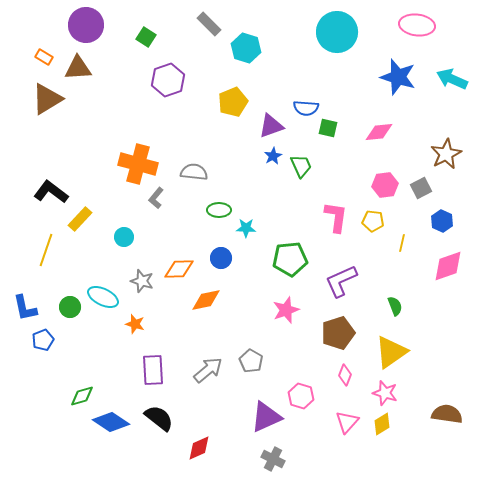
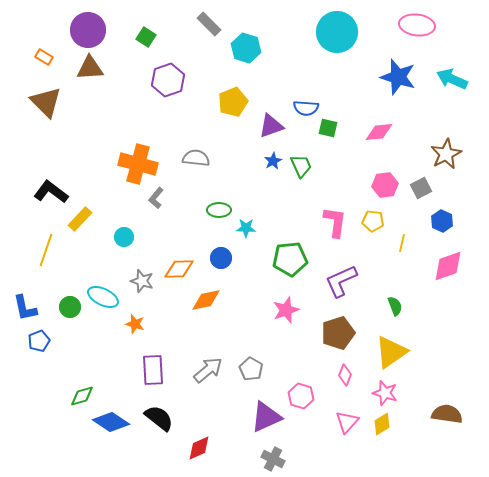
purple circle at (86, 25): moved 2 px right, 5 px down
brown triangle at (78, 68): moved 12 px right
brown triangle at (47, 99): moved 1 px left, 3 px down; rotated 44 degrees counterclockwise
blue star at (273, 156): moved 5 px down
gray semicircle at (194, 172): moved 2 px right, 14 px up
pink L-shape at (336, 217): moved 1 px left, 5 px down
blue pentagon at (43, 340): moved 4 px left, 1 px down
gray pentagon at (251, 361): moved 8 px down
